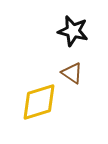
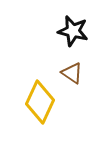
yellow diamond: moved 1 px right; rotated 48 degrees counterclockwise
